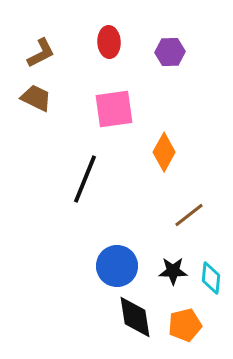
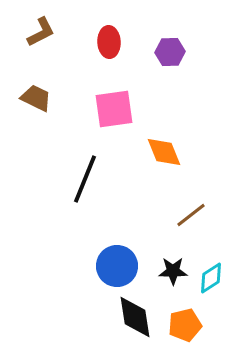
brown L-shape: moved 21 px up
orange diamond: rotated 51 degrees counterclockwise
brown line: moved 2 px right
cyan diamond: rotated 52 degrees clockwise
